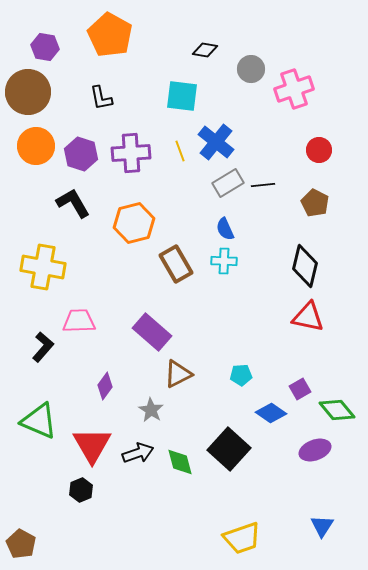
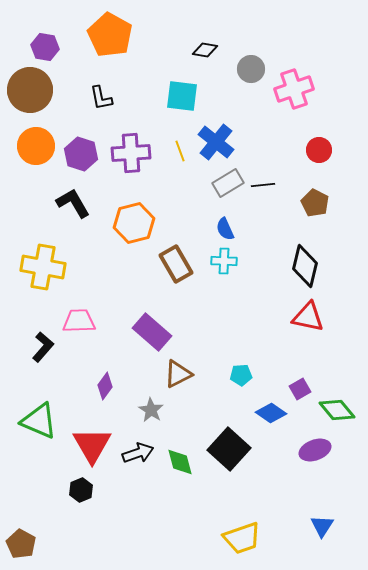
brown circle at (28, 92): moved 2 px right, 2 px up
